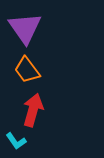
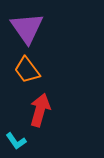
purple triangle: moved 2 px right
red arrow: moved 7 px right
